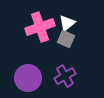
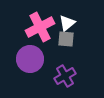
pink cross: rotated 8 degrees counterclockwise
gray square: rotated 18 degrees counterclockwise
purple circle: moved 2 px right, 19 px up
